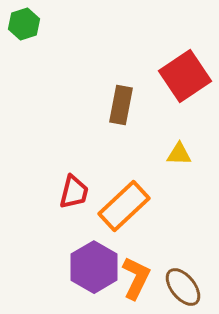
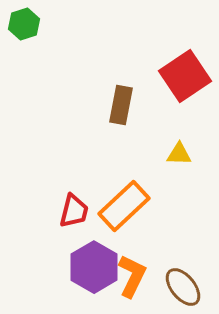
red trapezoid: moved 19 px down
orange L-shape: moved 4 px left, 2 px up
